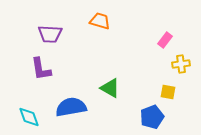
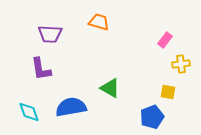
orange trapezoid: moved 1 px left, 1 px down
cyan diamond: moved 5 px up
